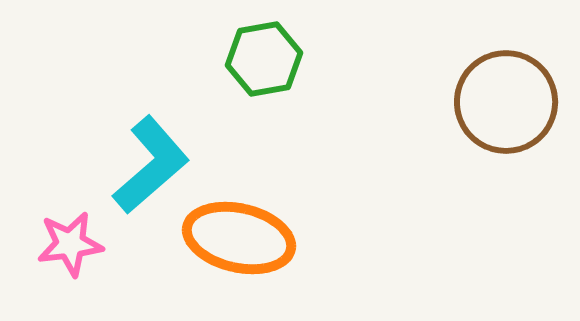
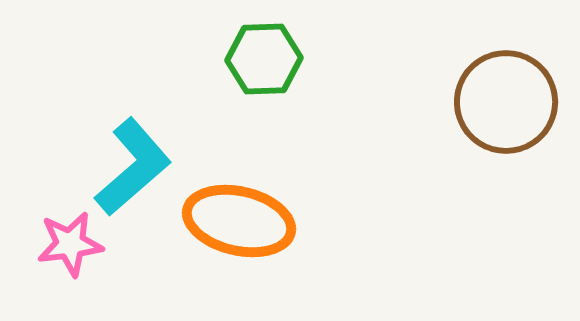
green hexagon: rotated 8 degrees clockwise
cyan L-shape: moved 18 px left, 2 px down
orange ellipse: moved 17 px up
